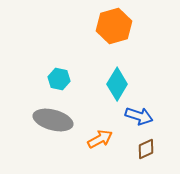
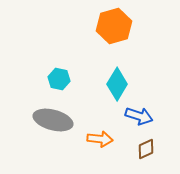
orange arrow: rotated 35 degrees clockwise
